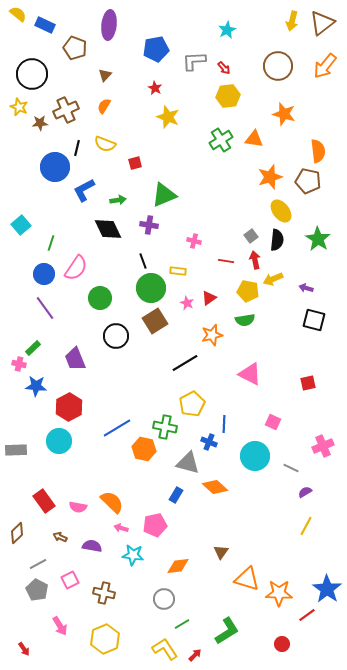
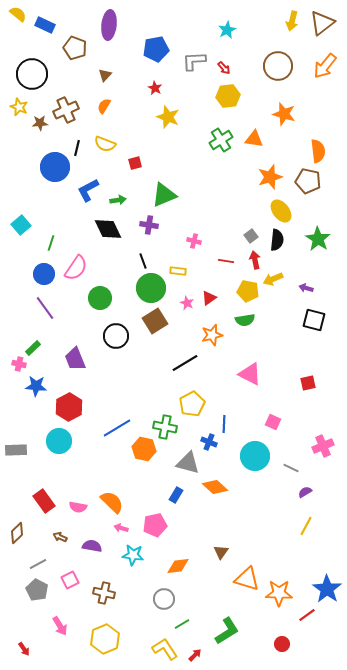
blue L-shape at (84, 190): moved 4 px right
